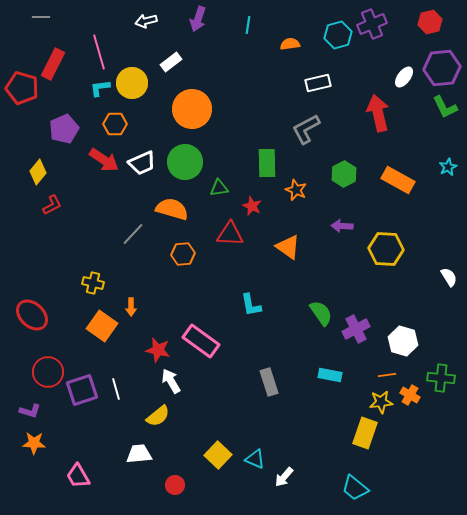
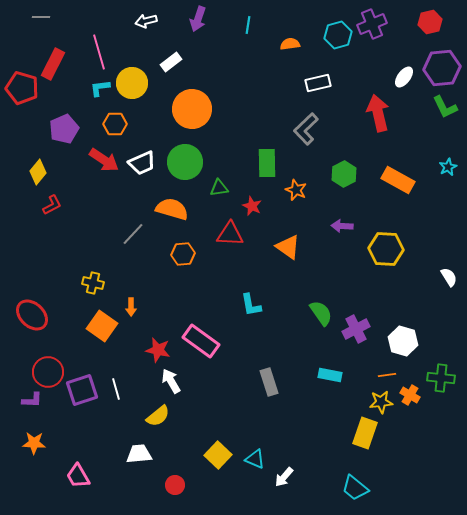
gray L-shape at (306, 129): rotated 16 degrees counterclockwise
purple L-shape at (30, 411): moved 2 px right, 11 px up; rotated 15 degrees counterclockwise
